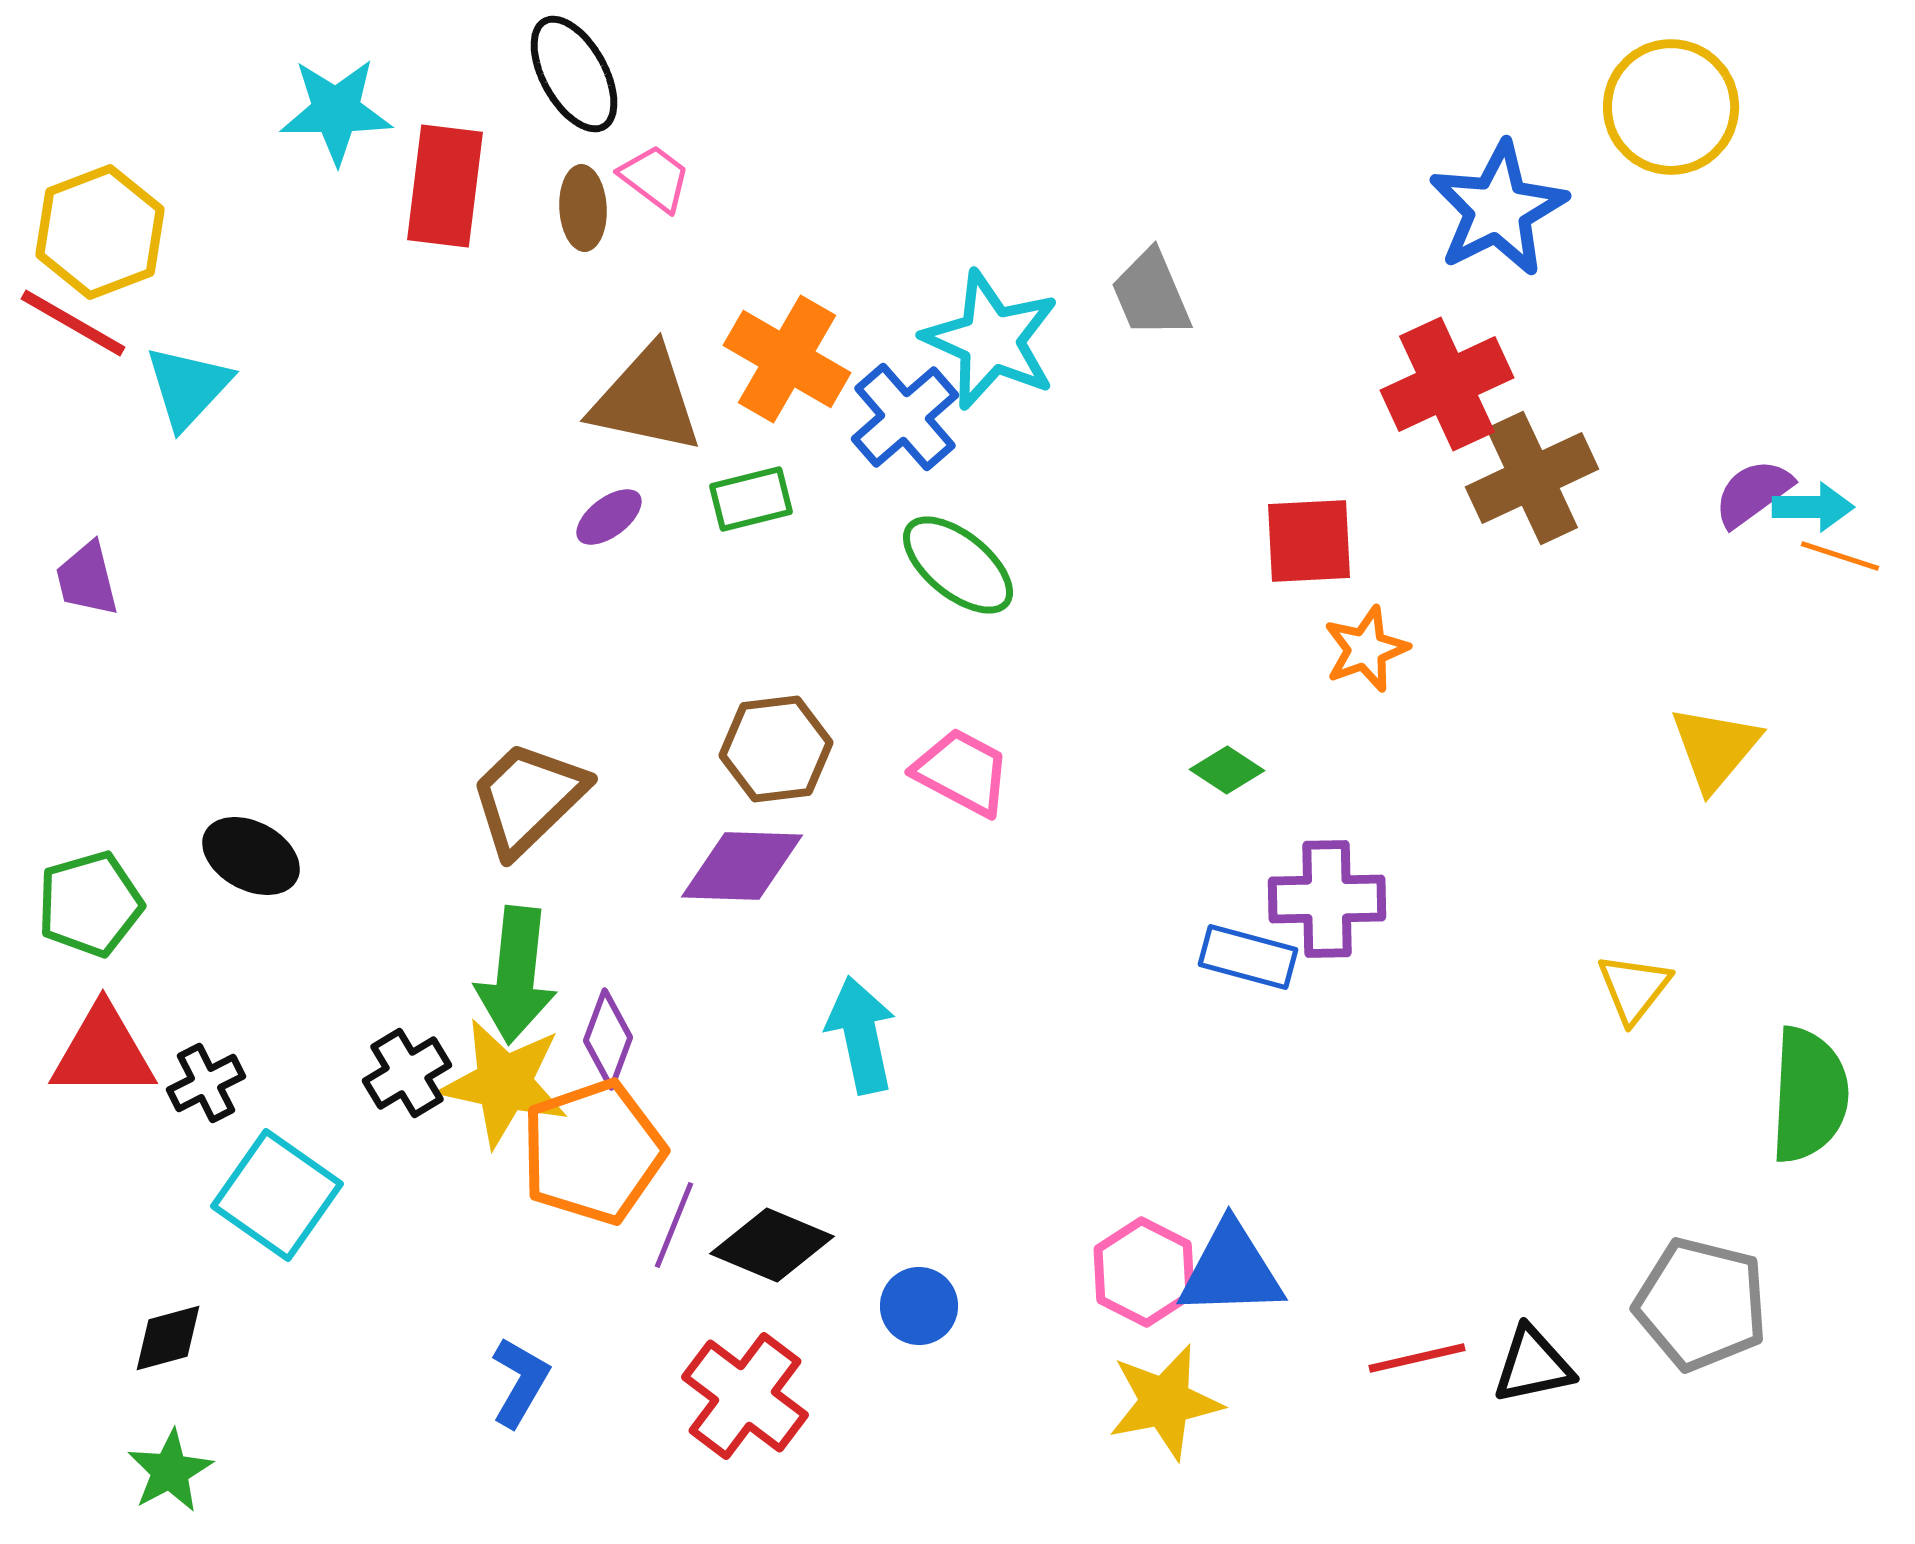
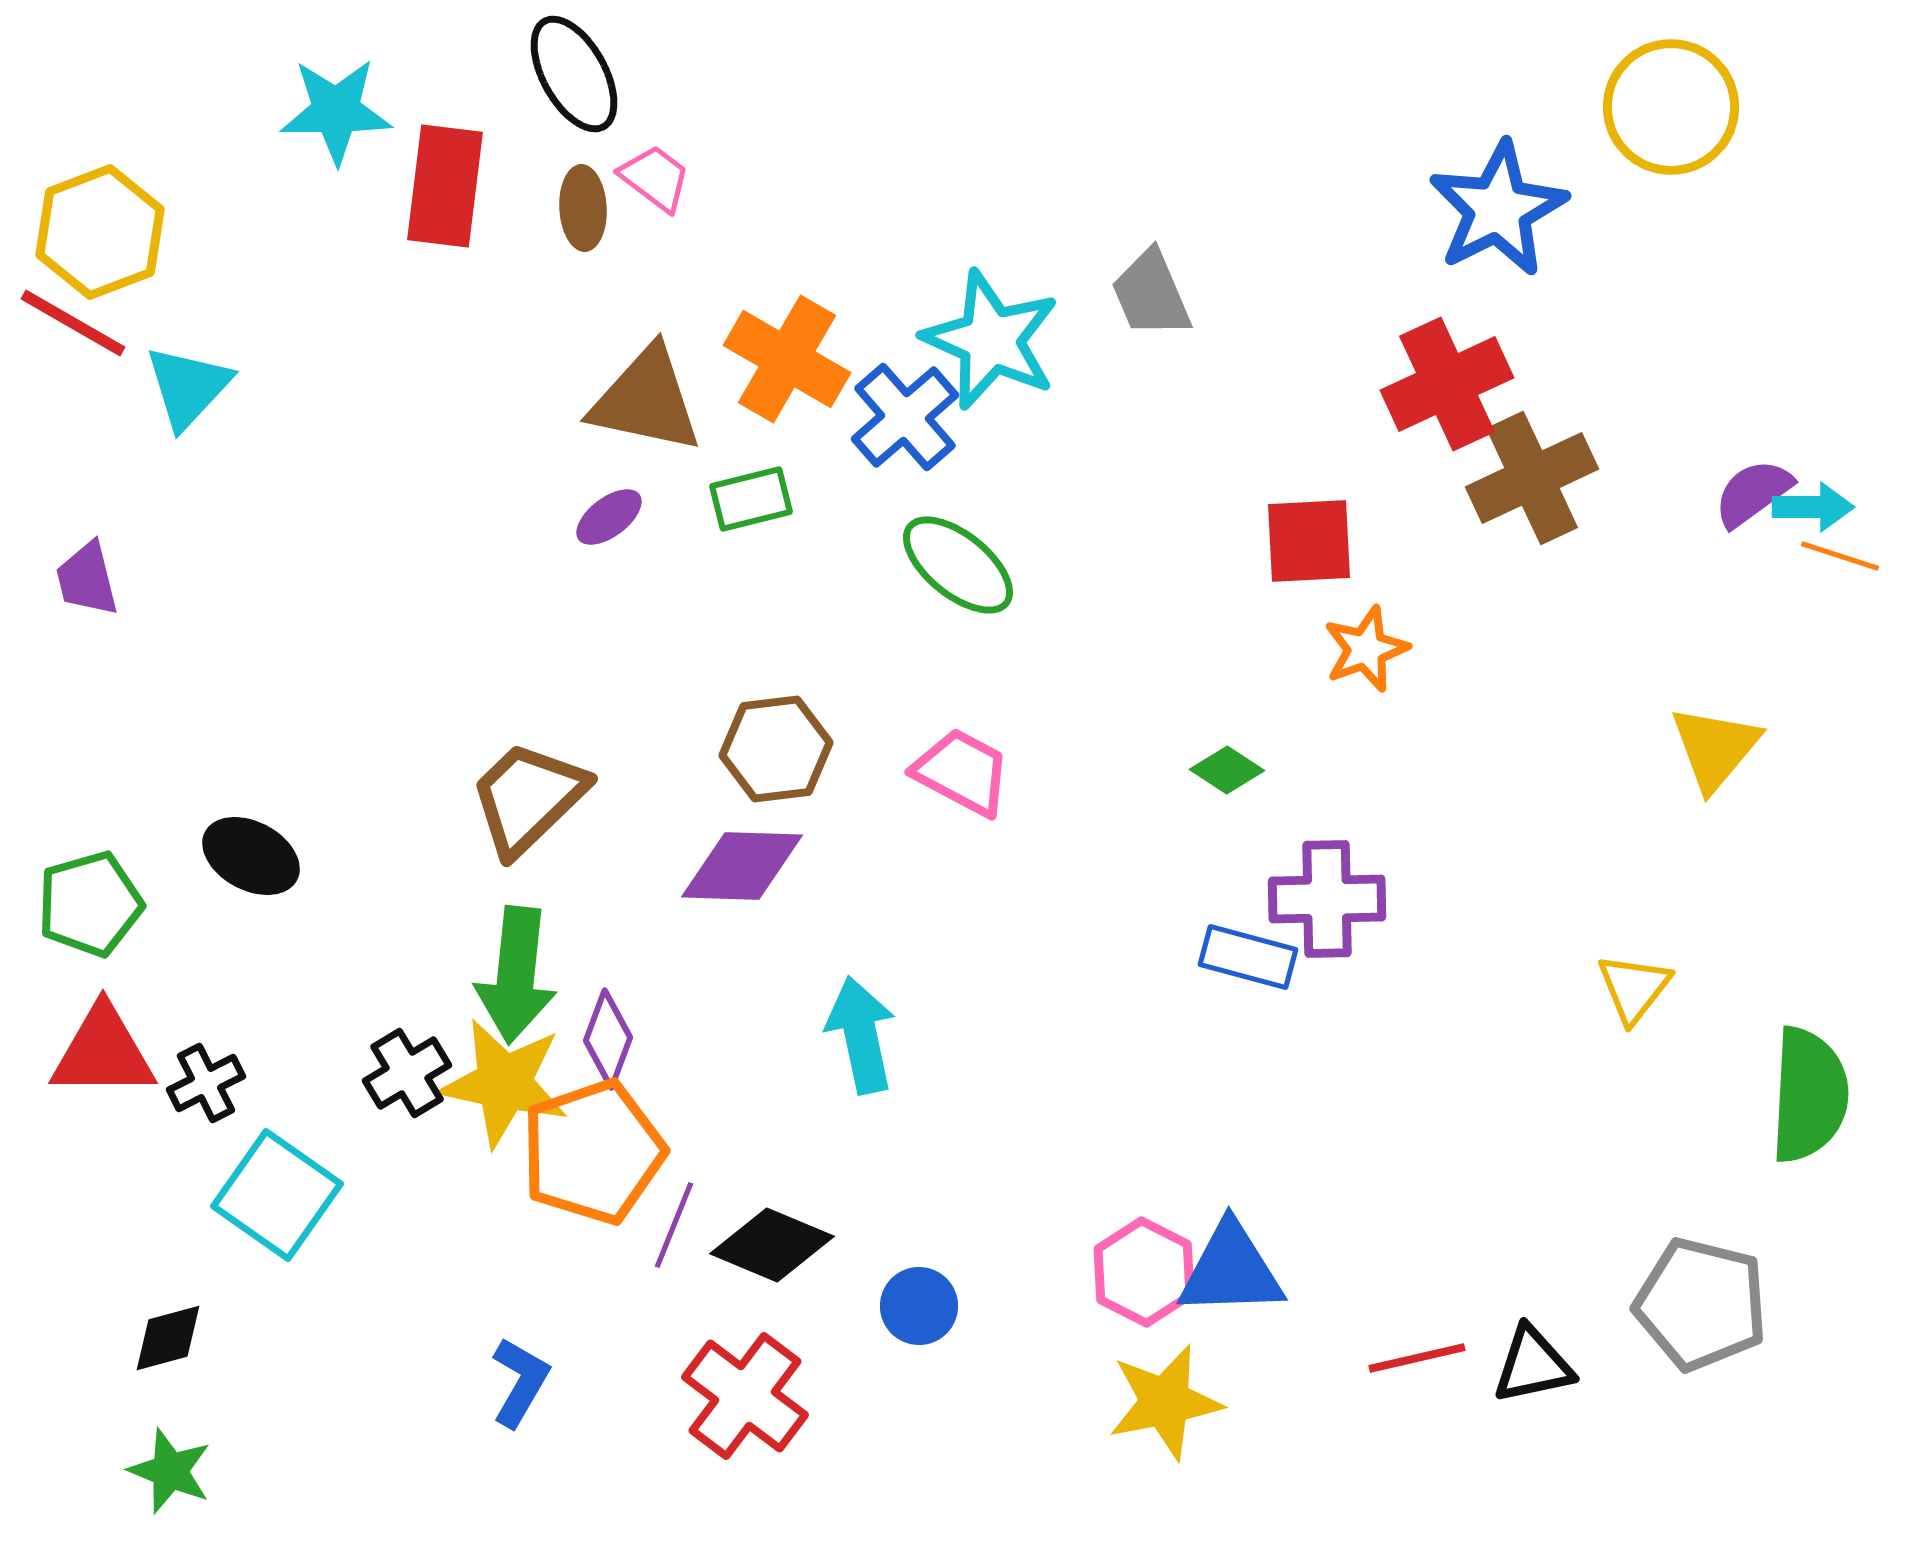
green star at (170, 1471): rotated 22 degrees counterclockwise
